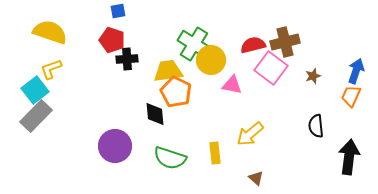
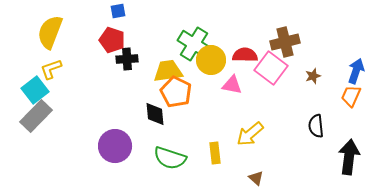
yellow semicircle: rotated 88 degrees counterclockwise
red semicircle: moved 8 px left, 10 px down; rotated 15 degrees clockwise
